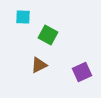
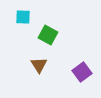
brown triangle: rotated 36 degrees counterclockwise
purple square: rotated 12 degrees counterclockwise
